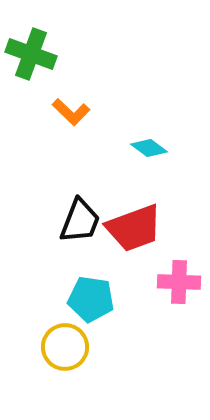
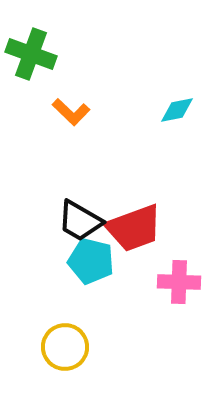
cyan diamond: moved 28 px right, 38 px up; rotated 48 degrees counterclockwise
black trapezoid: rotated 99 degrees clockwise
cyan pentagon: moved 38 px up; rotated 6 degrees clockwise
